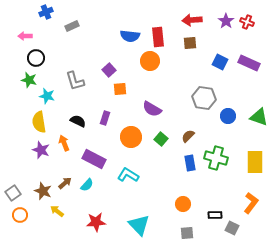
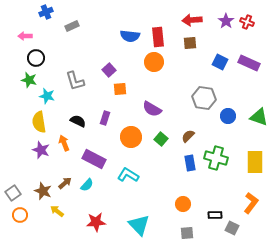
orange circle at (150, 61): moved 4 px right, 1 px down
